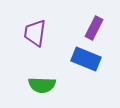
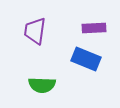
purple rectangle: rotated 60 degrees clockwise
purple trapezoid: moved 2 px up
